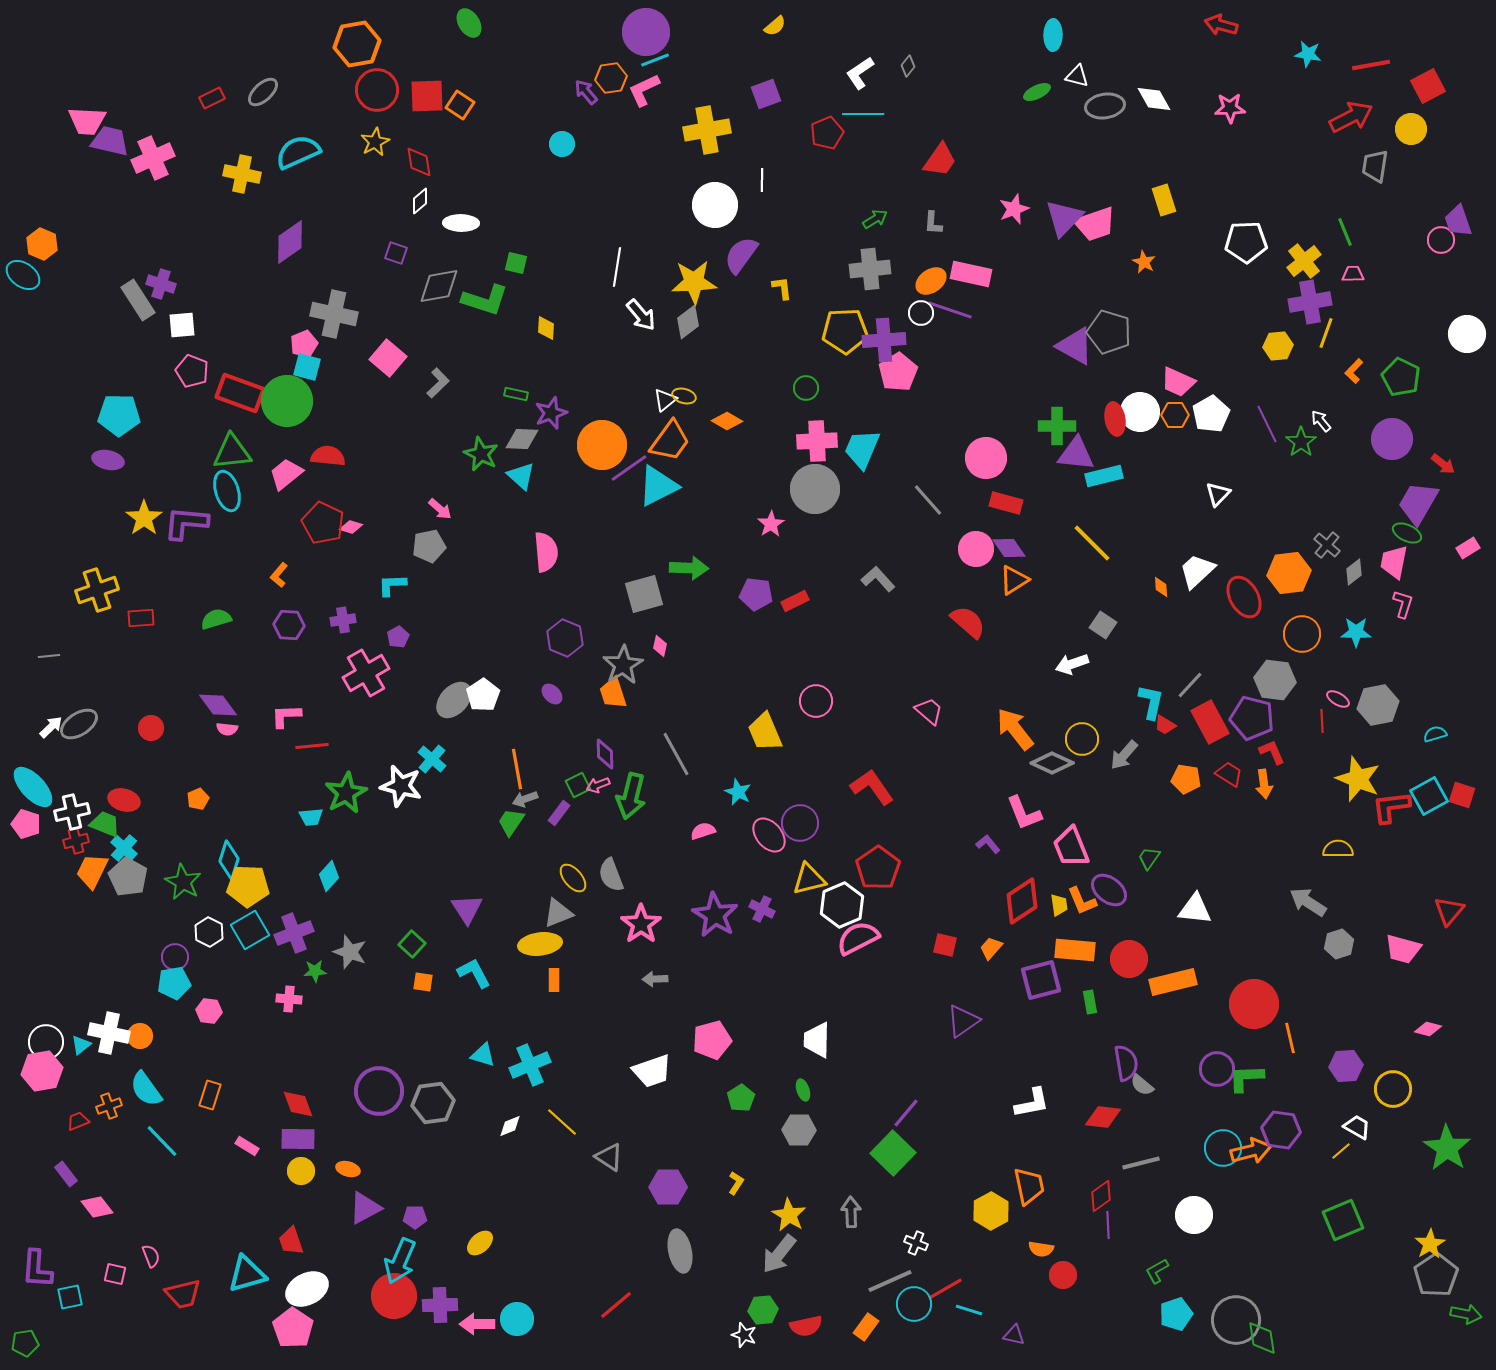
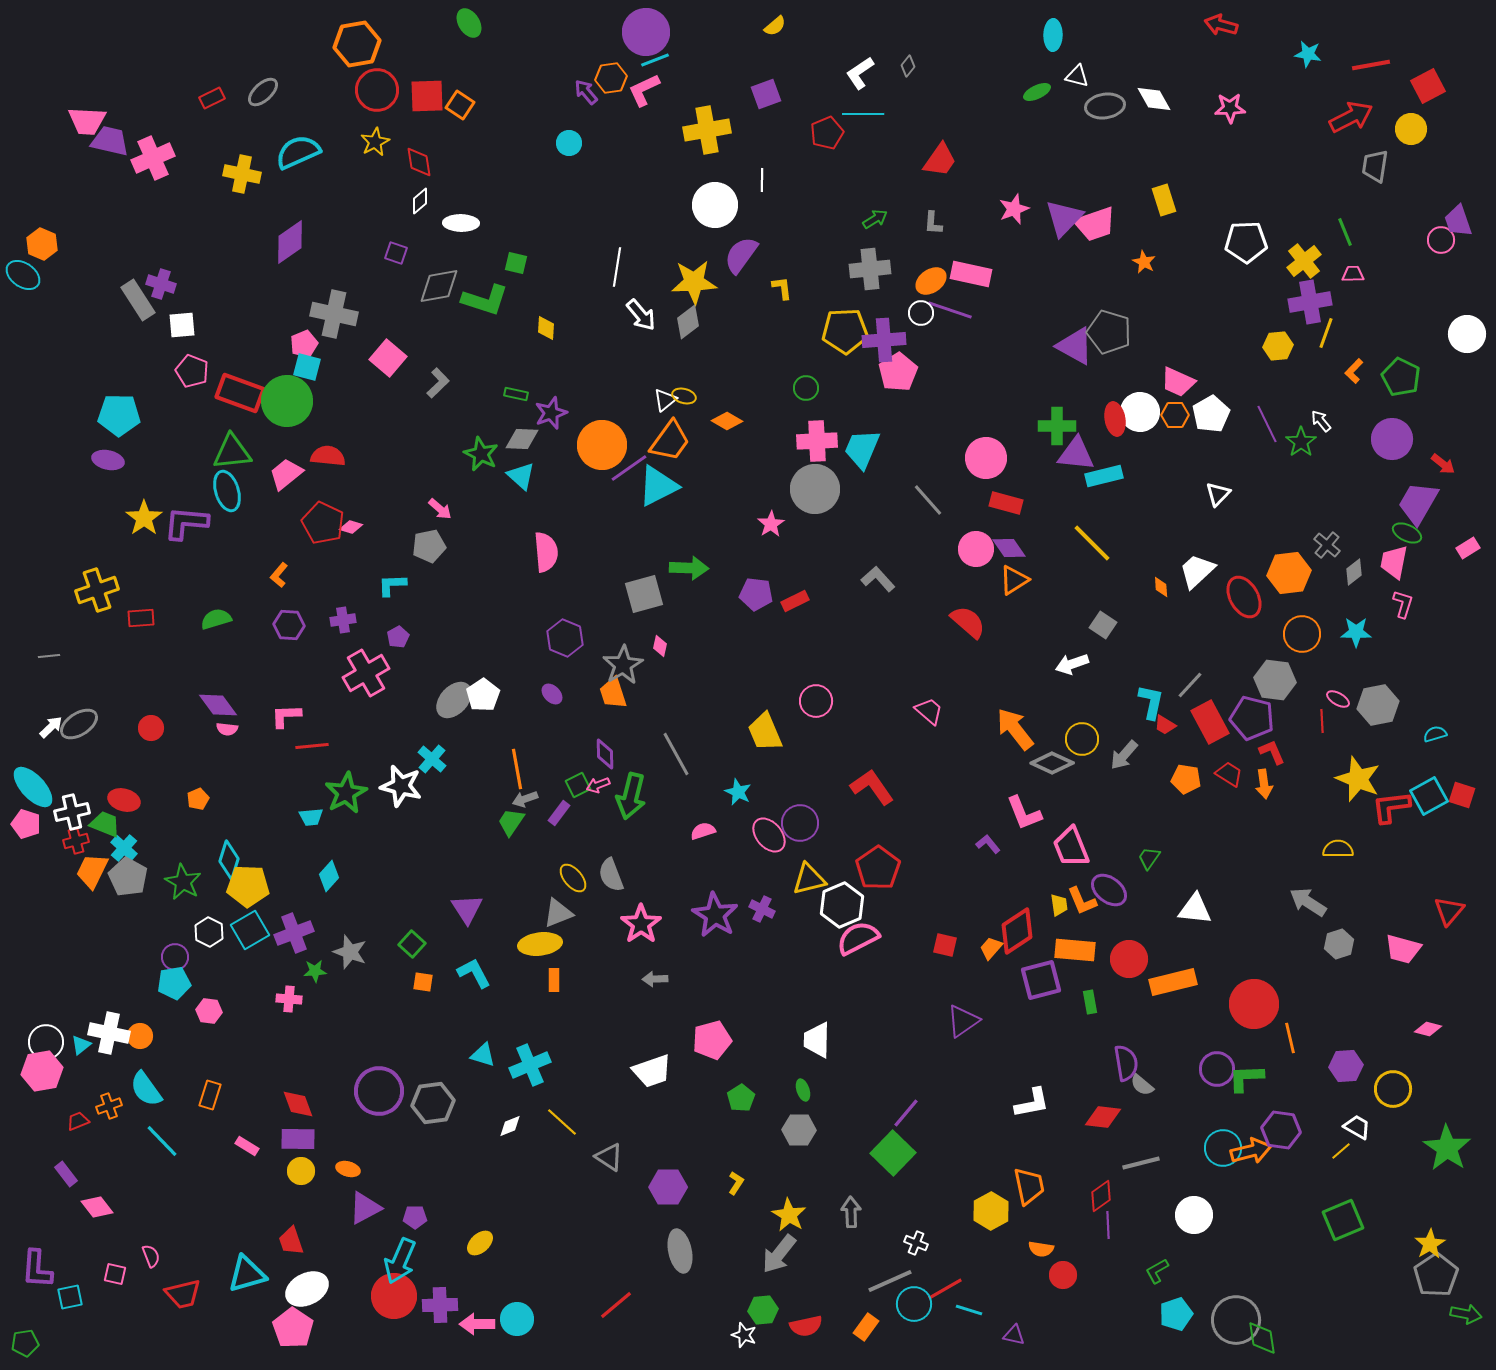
cyan circle at (562, 144): moved 7 px right, 1 px up
red diamond at (1022, 901): moved 5 px left, 30 px down
